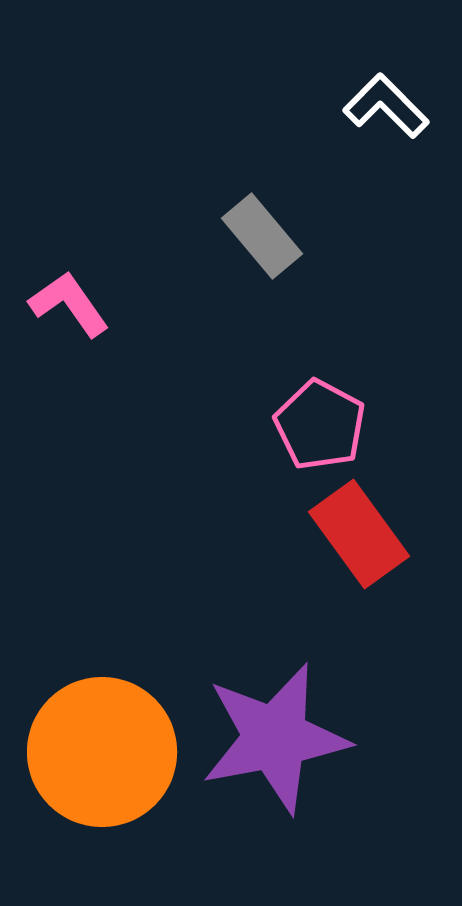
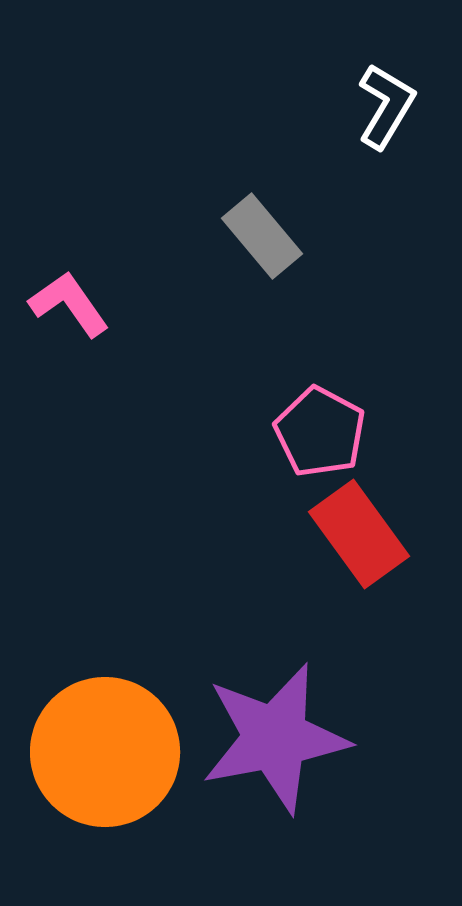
white L-shape: rotated 76 degrees clockwise
pink pentagon: moved 7 px down
orange circle: moved 3 px right
